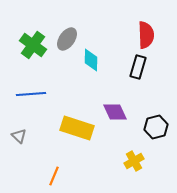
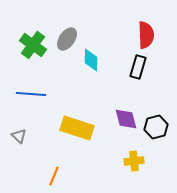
blue line: rotated 8 degrees clockwise
purple diamond: moved 11 px right, 7 px down; rotated 10 degrees clockwise
yellow cross: rotated 24 degrees clockwise
